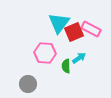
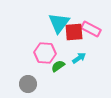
red square: rotated 18 degrees clockwise
green semicircle: moved 8 px left; rotated 56 degrees clockwise
